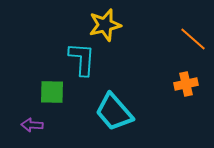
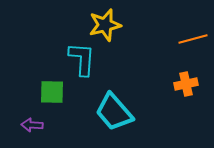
orange line: rotated 56 degrees counterclockwise
